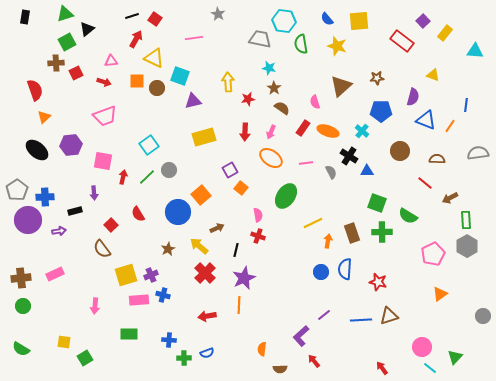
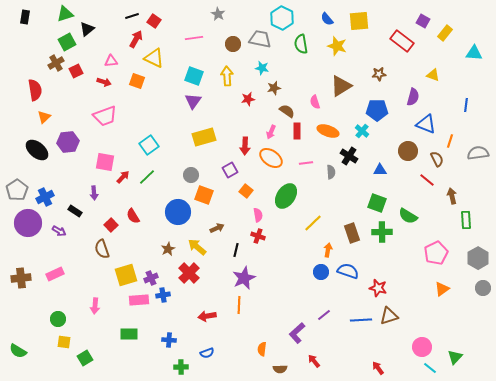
red square at (155, 19): moved 1 px left, 2 px down
cyan hexagon at (284, 21): moved 2 px left, 3 px up; rotated 20 degrees clockwise
purple square at (423, 21): rotated 16 degrees counterclockwise
cyan triangle at (475, 51): moved 1 px left, 2 px down
brown cross at (56, 63): rotated 28 degrees counterclockwise
cyan star at (269, 68): moved 7 px left
red square at (76, 73): moved 2 px up
cyan square at (180, 76): moved 14 px right
brown star at (377, 78): moved 2 px right, 4 px up
orange square at (137, 81): rotated 21 degrees clockwise
yellow arrow at (228, 82): moved 1 px left, 6 px up
brown triangle at (341, 86): rotated 10 degrees clockwise
brown circle at (157, 88): moved 76 px right, 44 px up
brown star at (274, 88): rotated 24 degrees clockwise
red semicircle at (35, 90): rotated 10 degrees clockwise
purple triangle at (193, 101): rotated 42 degrees counterclockwise
brown semicircle at (282, 108): moved 5 px right, 3 px down
blue pentagon at (381, 111): moved 4 px left, 1 px up
blue triangle at (426, 120): moved 4 px down
orange line at (450, 126): moved 15 px down; rotated 16 degrees counterclockwise
red rectangle at (303, 128): moved 6 px left, 3 px down; rotated 35 degrees counterclockwise
red arrow at (245, 132): moved 14 px down
purple hexagon at (71, 145): moved 3 px left, 3 px up
brown circle at (400, 151): moved 8 px right
brown semicircle at (437, 159): rotated 63 degrees clockwise
pink square at (103, 161): moved 2 px right, 1 px down
gray circle at (169, 170): moved 22 px right, 5 px down
blue triangle at (367, 171): moved 13 px right, 1 px up
gray semicircle at (331, 172): rotated 24 degrees clockwise
red arrow at (123, 177): rotated 32 degrees clockwise
red line at (425, 183): moved 2 px right, 3 px up
orange square at (241, 188): moved 5 px right, 3 px down
orange square at (201, 195): moved 3 px right; rotated 30 degrees counterclockwise
blue cross at (45, 197): rotated 24 degrees counterclockwise
brown arrow at (450, 198): moved 2 px right, 2 px up; rotated 105 degrees clockwise
black rectangle at (75, 211): rotated 48 degrees clockwise
red semicircle at (138, 214): moved 5 px left, 2 px down
purple circle at (28, 220): moved 3 px down
yellow line at (313, 223): rotated 18 degrees counterclockwise
purple arrow at (59, 231): rotated 40 degrees clockwise
orange arrow at (328, 241): moved 9 px down
yellow arrow at (199, 246): moved 2 px left, 1 px down
gray hexagon at (467, 246): moved 11 px right, 12 px down
brown semicircle at (102, 249): rotated 18 degrees clockwise
pink pentagon at (433, 254): moved 3 px right, 1 px up
blue semicircle at (345, 269): moved 3 px right, 2 px down; rotated 105 degrees clockwise
red cross at (205, 273): moved 16 px left
purple cross at (151, 275): moved 3 px down
red star at (378, 282): moved 6 px down
orange triangle at (440, 294): moved 2 px right, 5 px up
blue cross at (163, 295): rotated 24 degrees counterclockwise
green circle at (23, 306): moved 35 px right, 13 px down
gray circle at (483, 316): moved 28 px up
purple L-shape at (301, 336): moved 4 px left, 3 px up
green semicircle at (21, 349): moved 3 px left, 2 px down
green cross at (184, 358): moved 3 px left, 9 px down
red arrow at (382, 368): moved 4 px left
